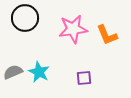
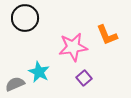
pink star: moved 18 px down
gray semicircle: moved 2 px right, 12 px down
purple square: rotated 35 degrees counterclockwise
